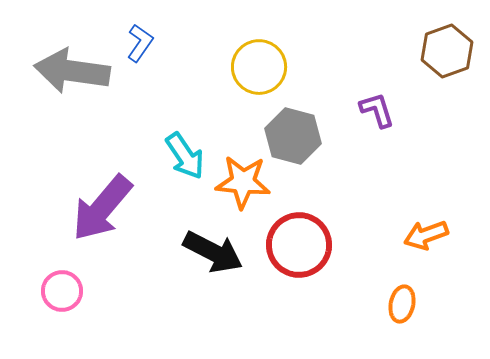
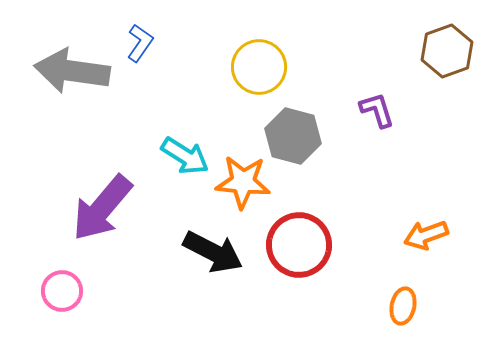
cyan arrow: rotated 24 degrees counterclockwise
orange ellipse: moved 1 px right, 2 px down
